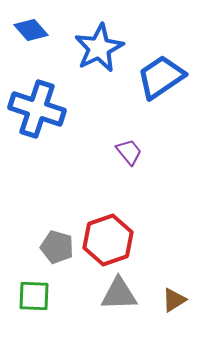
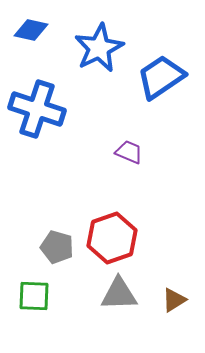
blue diamond: rotated 36 degrees counterclockwise
purple trapezoid: rotated 28 degrees counterclockwise
red hexagon: moved 4 px right, 2 px up
